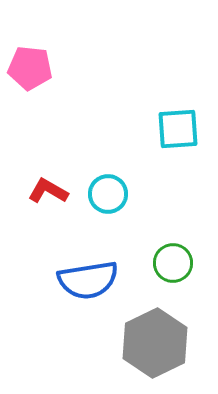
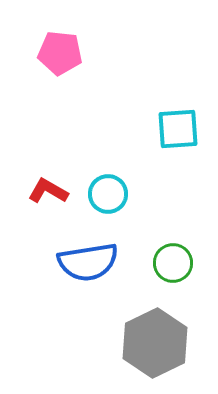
pink pentagon: moved 30 px right, 15 px up
blue semicircle: moved 18 px up
